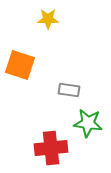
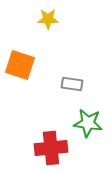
gray rectangle: moved 3 px right, 6 px up
